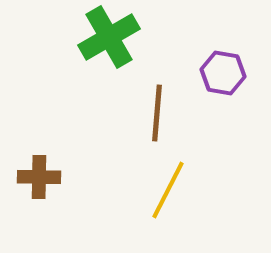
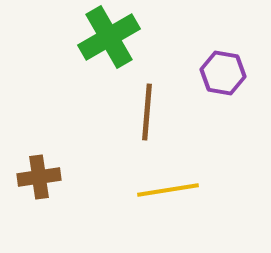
brown line: moved 10 px left, 1 px up
brown cross: rotated 9 degrees counterclockwise
yellow line: rotated 54 degrees clockwise
